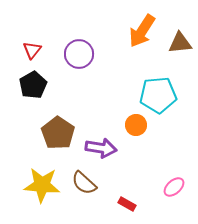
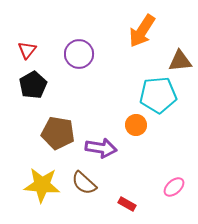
brown triangle: moved 18 px down
red triangle: moved 5 px left
brown pentagon: rotated 24 degrees counterclockwise
